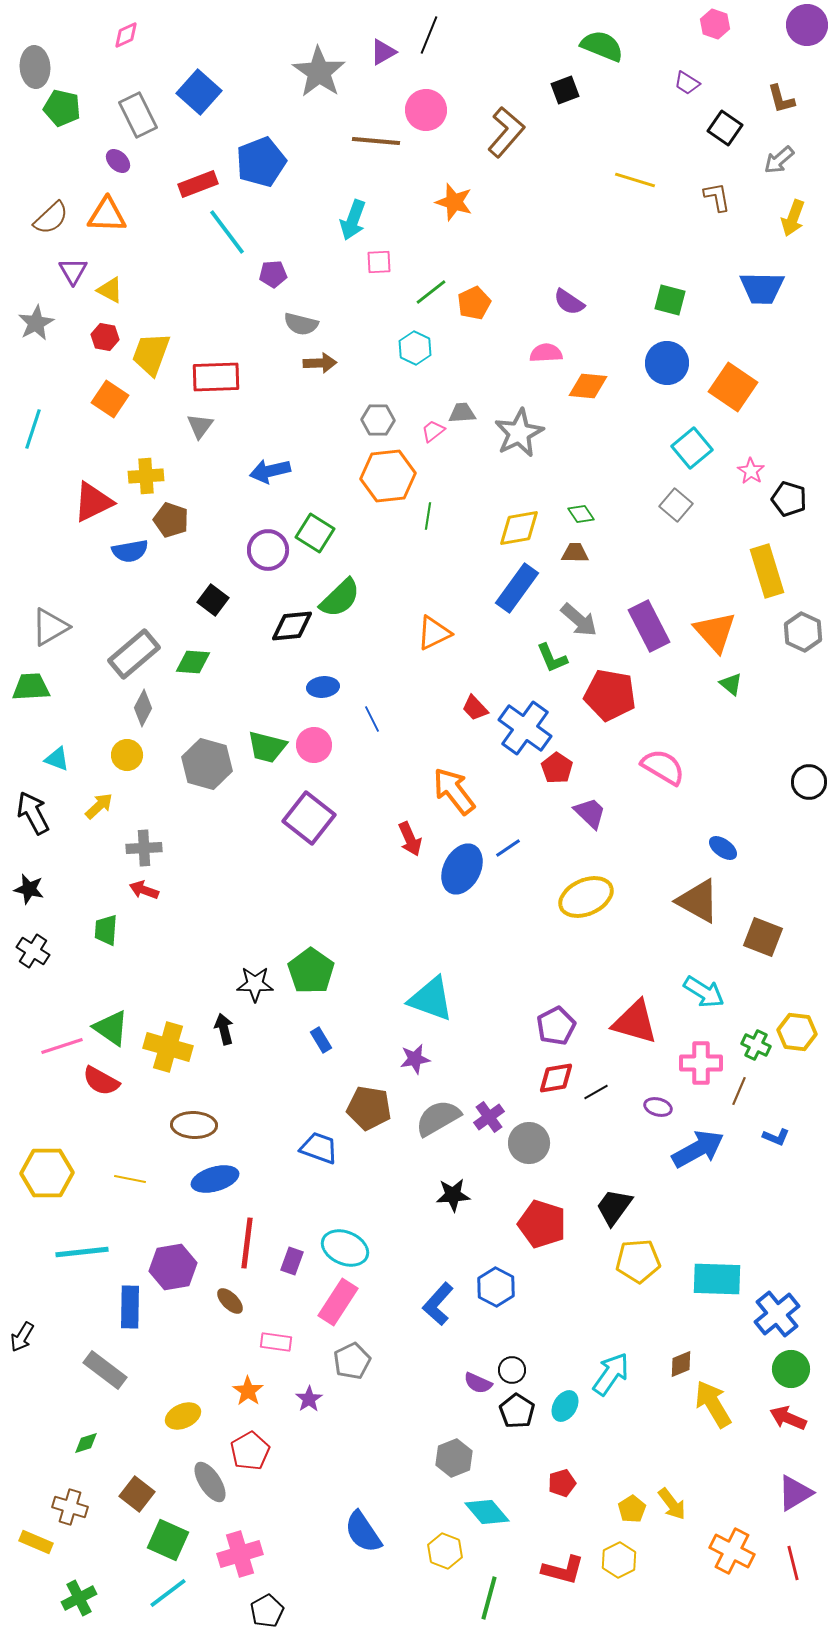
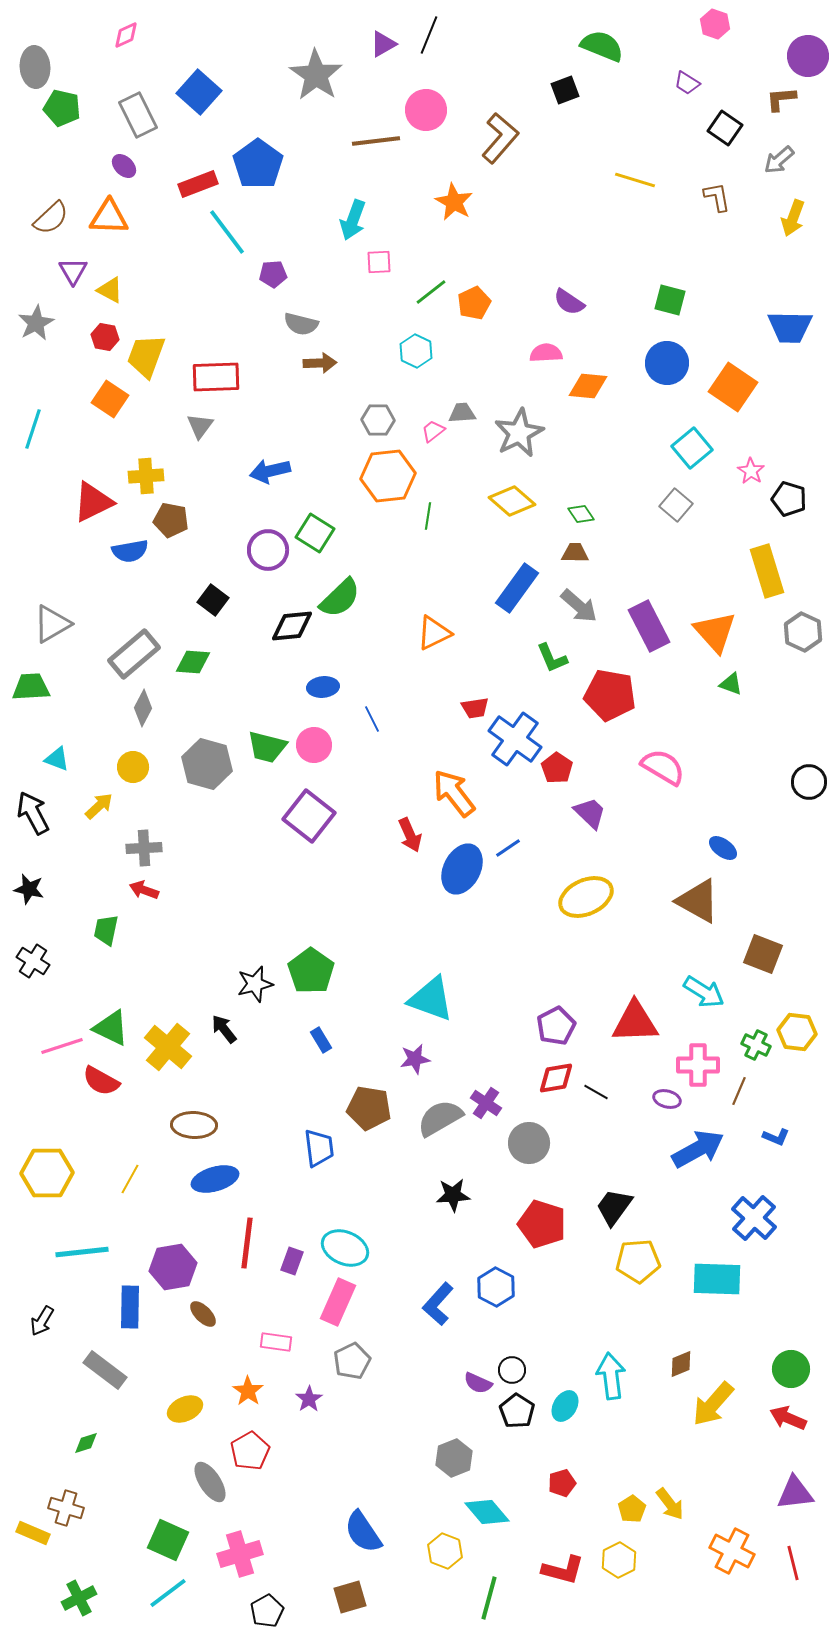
purple circle at (807, 25): moved 1 px right, 31 px down
purple triangle at (383, 52): moved 8 px up
gray star at (319, 72): moved 3 px left, 3 px down
brown L-shape at (781, 99): rotated 100 degrees clockwise
brown L-shape at (506, 132): moved 6 px left, 6 px down
brown line at (376, 141): rotated 12 degrees counterclockwise
purple ellipse at (118, 161): moved 6 px right, 5 px down
blue pentagon at (261, 162): moved 3 px left, 2 px down; rotated 15 degrees counterclockwise
orange star at (454, 202): rotated 12 degrees clockwise
orange triangle at (107, 215): moved 2 px right, 2 px down
blue trapezoid at (762, 288): moved 28 px right, 39 px down
cyan hexagon at (415, 348): moved 1 px right, 3 px down
yellow trapezoid at (151, 354): moved 5 px left, 2 px down
brown pentagon at (171, 520): rotated 8 degrees counterclockwise
yellow diamond at (519, 528): moved 7 px left, 27 px up; rotated 51 degrees clockwise
gray arrow at (579, 620): moved 14 px up
gray triangle at (50, 627): moved 2 px right, 3 px up
green triangle at (731, 684): rotated 20 degrees counterclockwise
red trapezoid at (475, 708): rotated 56 degrees counterclockwise
blue cross at (525, 728): moved 10 px left, 11 px down
yellow circle at (127, 755): moved 6 px right, 12 px down
orange arrow at (454, 791): moved 2 px down
purple square at (309, 818): moved 2 px up
red arrow at (410, 839): moved 4 px up
green trapezoid at (106, 930): rotated 8 degrees clockwise
brown square at (763, 937): moved 17 px down
black cross at (33, 951): moved 10 px down
black star at (255, 984): rotated 15 degrees counterclockwise
red triangle at (635, 1022): rotated 18 degrees counterclockwise
green triangle at (111, 1028): rotated 9 degrees counterclockwise
black arrow at (224, 1029): rotated 24 degrees counterclockwise
yellow cross at (168, 1047): rotated 24 degrees clockwise
pink cross at (701, 1063): moved 3 px left, 2 px down
black line at (596, 1092): rotated 60 degrees clockwise
purple ellipse at (658, 1107): moved 9 px right, 8 px up
purple cross at (489, 1117): moved 3 px left, 14 px up; rotated 20 degrees counterclockwise
gray semicircle at (438, 1118): moved 2 px right
blue trapezoid at (319, 1148): rotated 63 degrees clockwise
yellow line at (130, 1179): rotated 72 degrees counterclockwise
brown ellipse at (230, 1301): moved 27 px left, 13 px down
pink rectangle at (338, 1302): rotated 9 degrees counterclockwise
blue cross at (777, 1314): moved 23 px left, 96 px up; rotated 9 degrees counterclockwise
black arrow at (22, 1337): moved 20 px right, 16 px up
cyan arrow at (611, 1374): moved 2 px down; rotated 42 degrees counterclockwise
yellow arrow at (713, 1404): rotated 108 degrees counterclockwise
yellow ellipse at (183, 1416): moved 2 px right, 7 px up
purple triangle at (795, 1493): rotated 24 degrees clockwise
brown square at (137, 1494): moved 213 px right, 103 px down; rotated 36 degrees clockwise
yellow arrow at (672, 1504): moved 2 px left
brown cross at (70, 1507): moved 4 px left, 1 px down
yellow rectangle at (36, 1542): moved 3 px left, 9 px up
